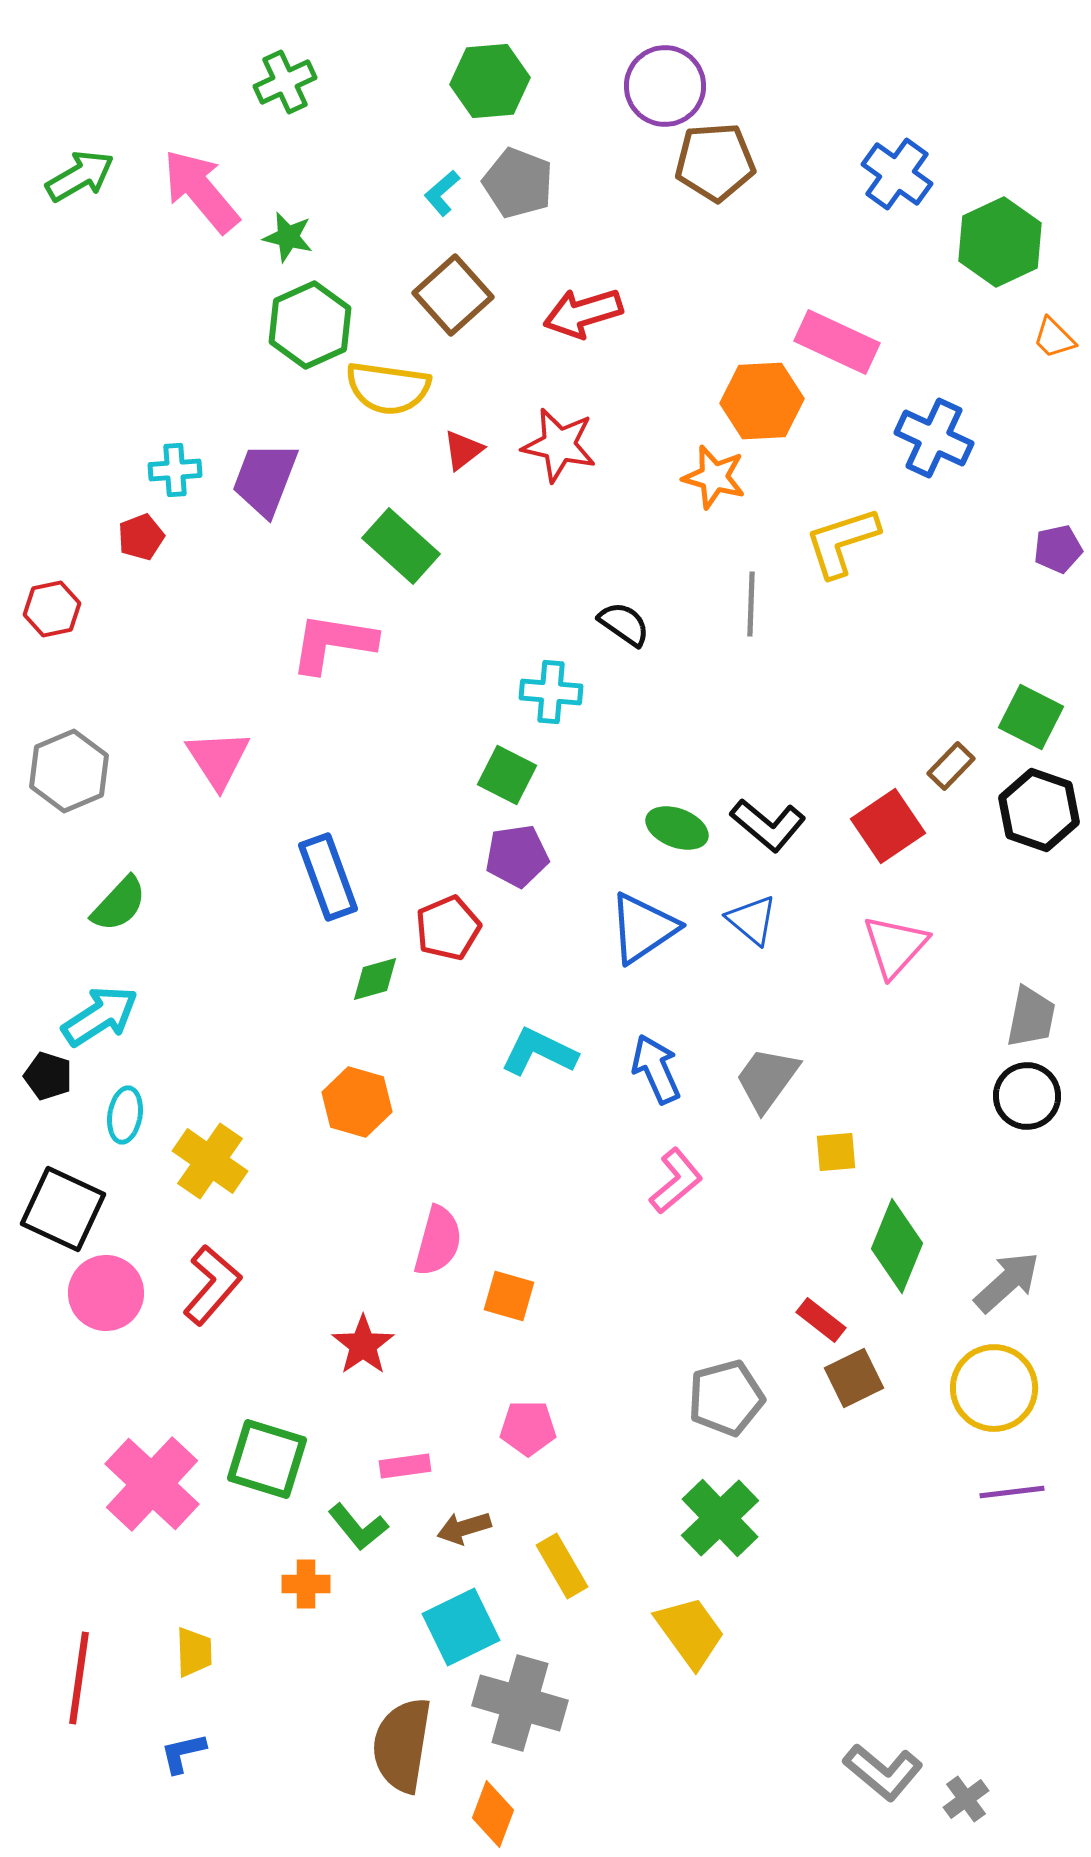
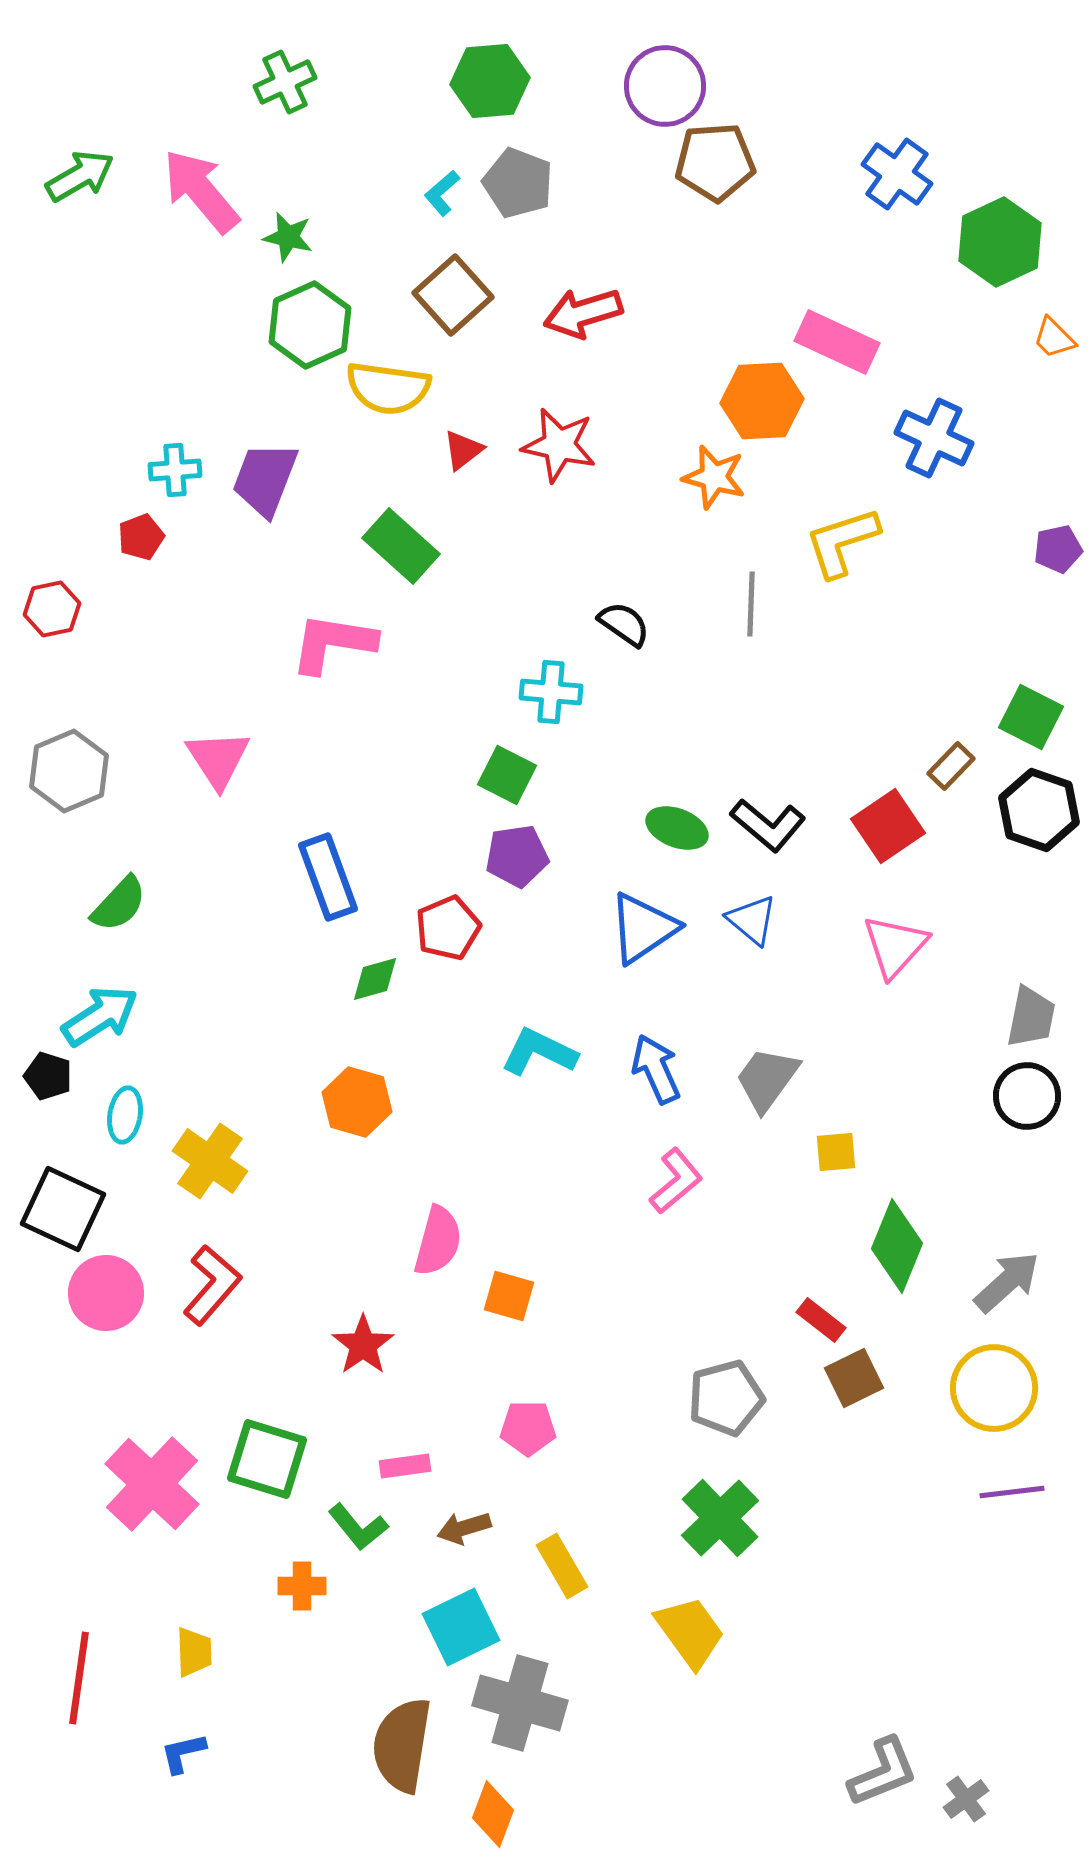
orange cross at (306, 1584): moved 4 px left, 2 px down
gray L-shape at (883, 1772): rotated 62 degrees counterclockwise
